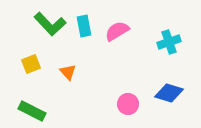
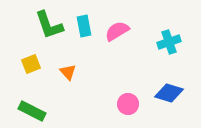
green L-shape: moved 1 px left, 1 px down; rotated 24 degrees clockwise
